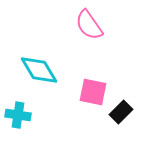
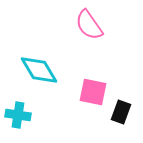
black rectangle: rotated 25 degrees counterclockwise
